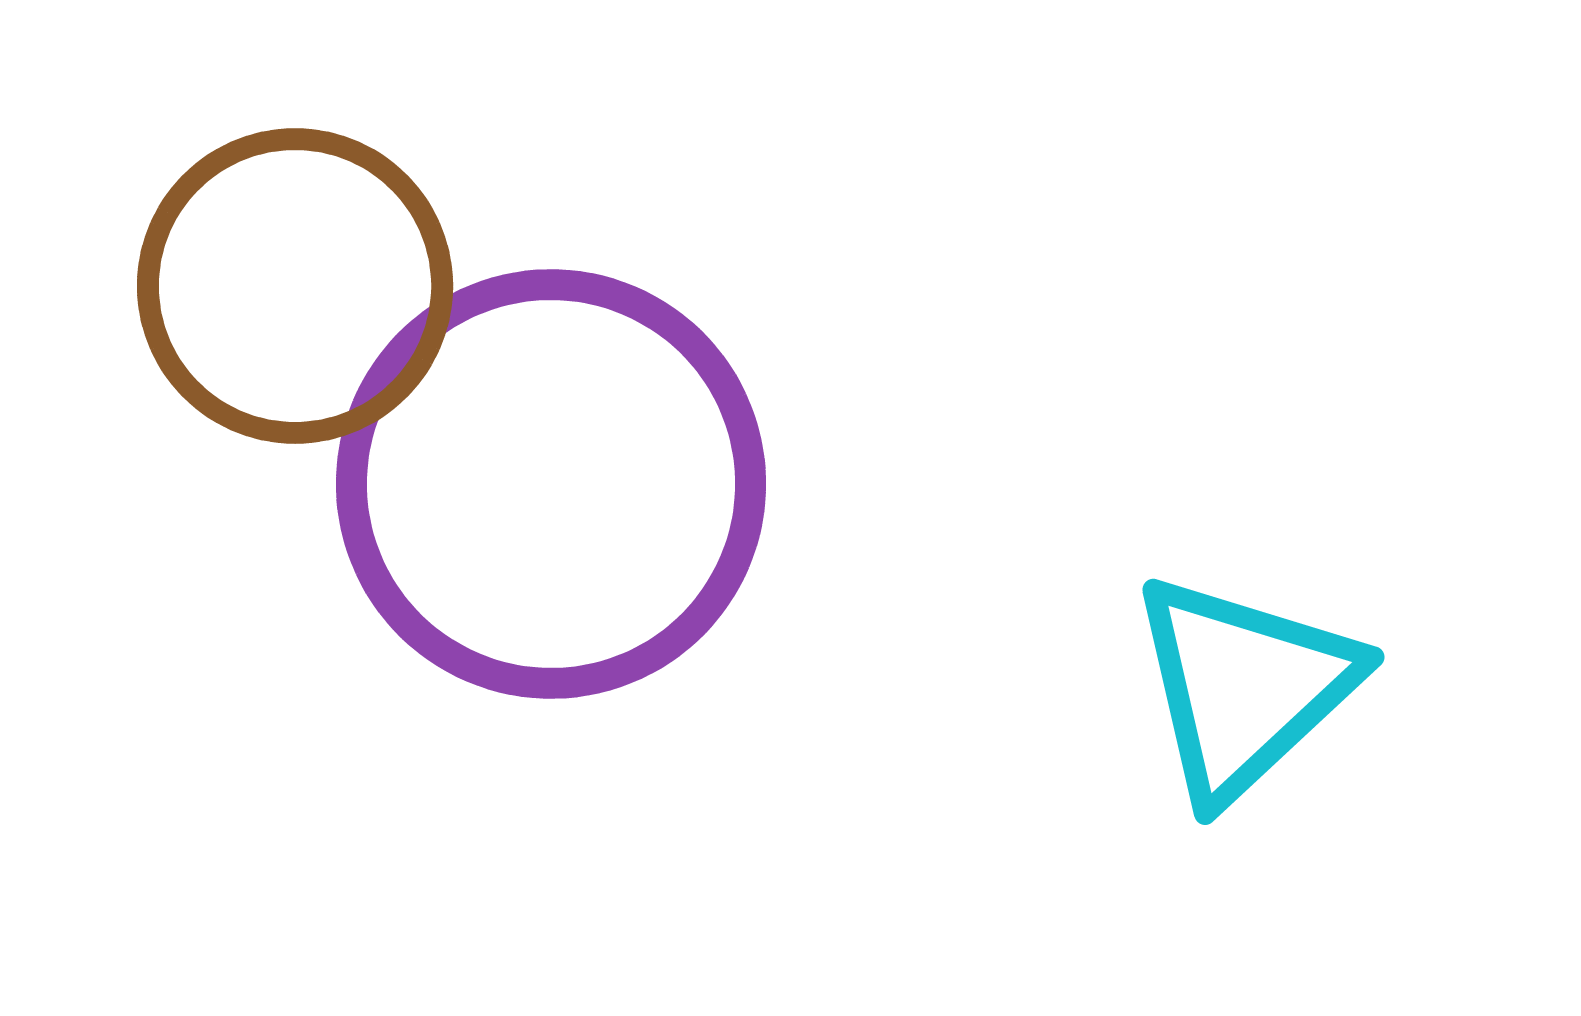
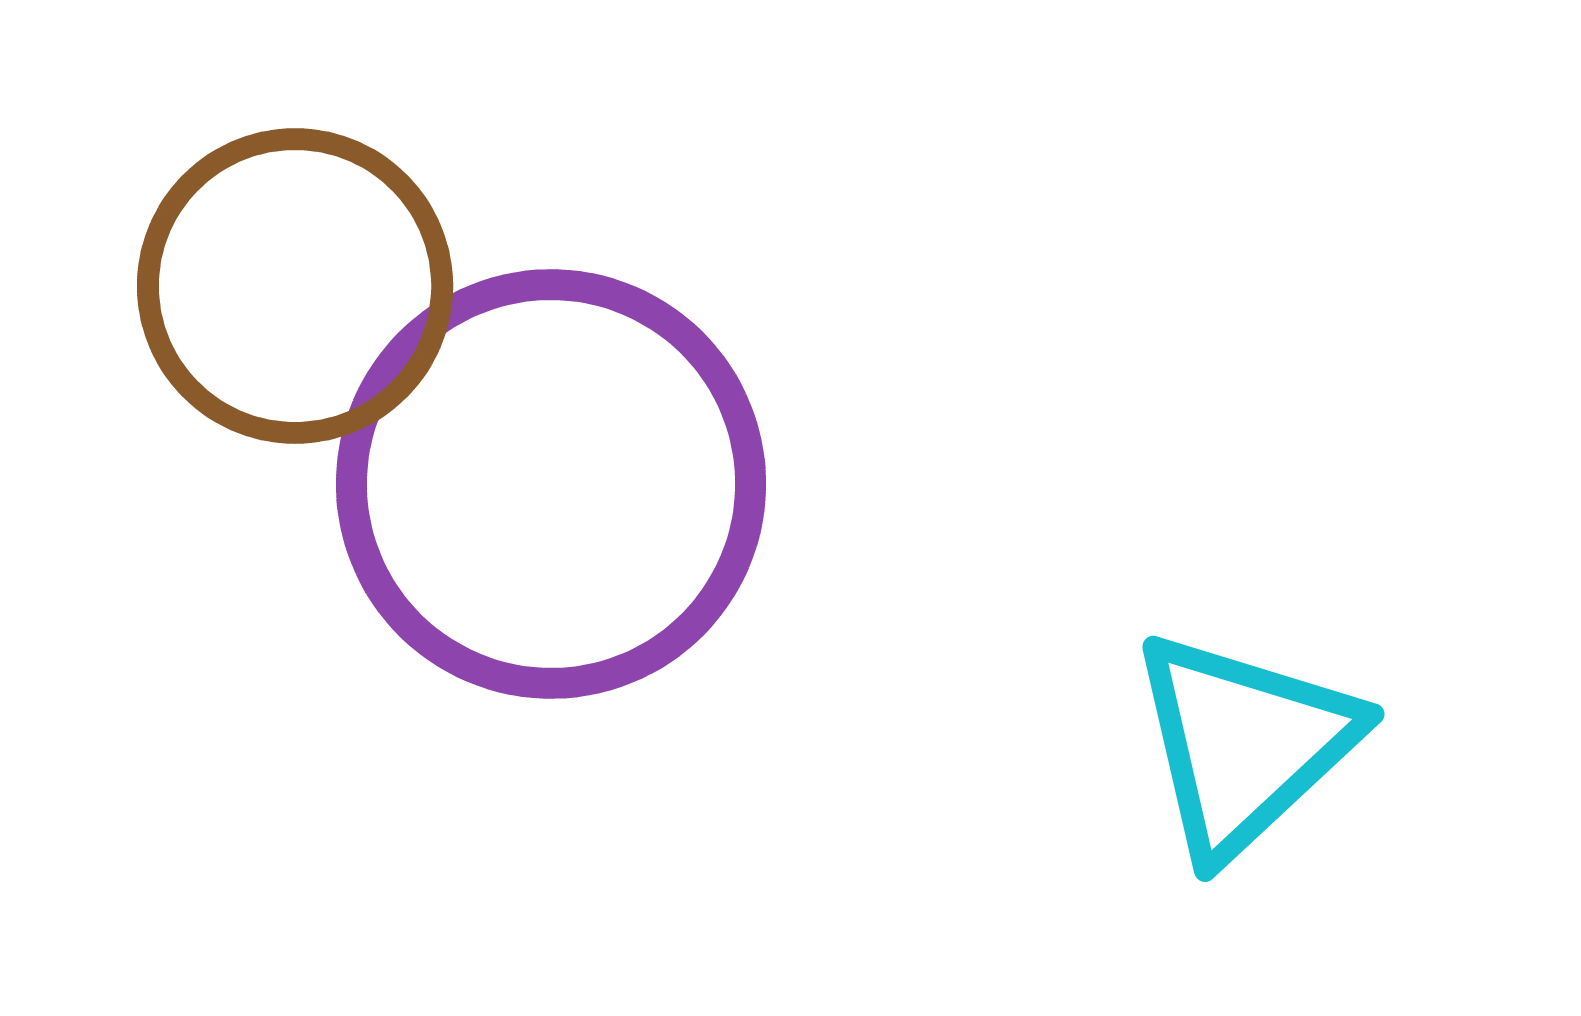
cyan triangle: moved 57 px down
